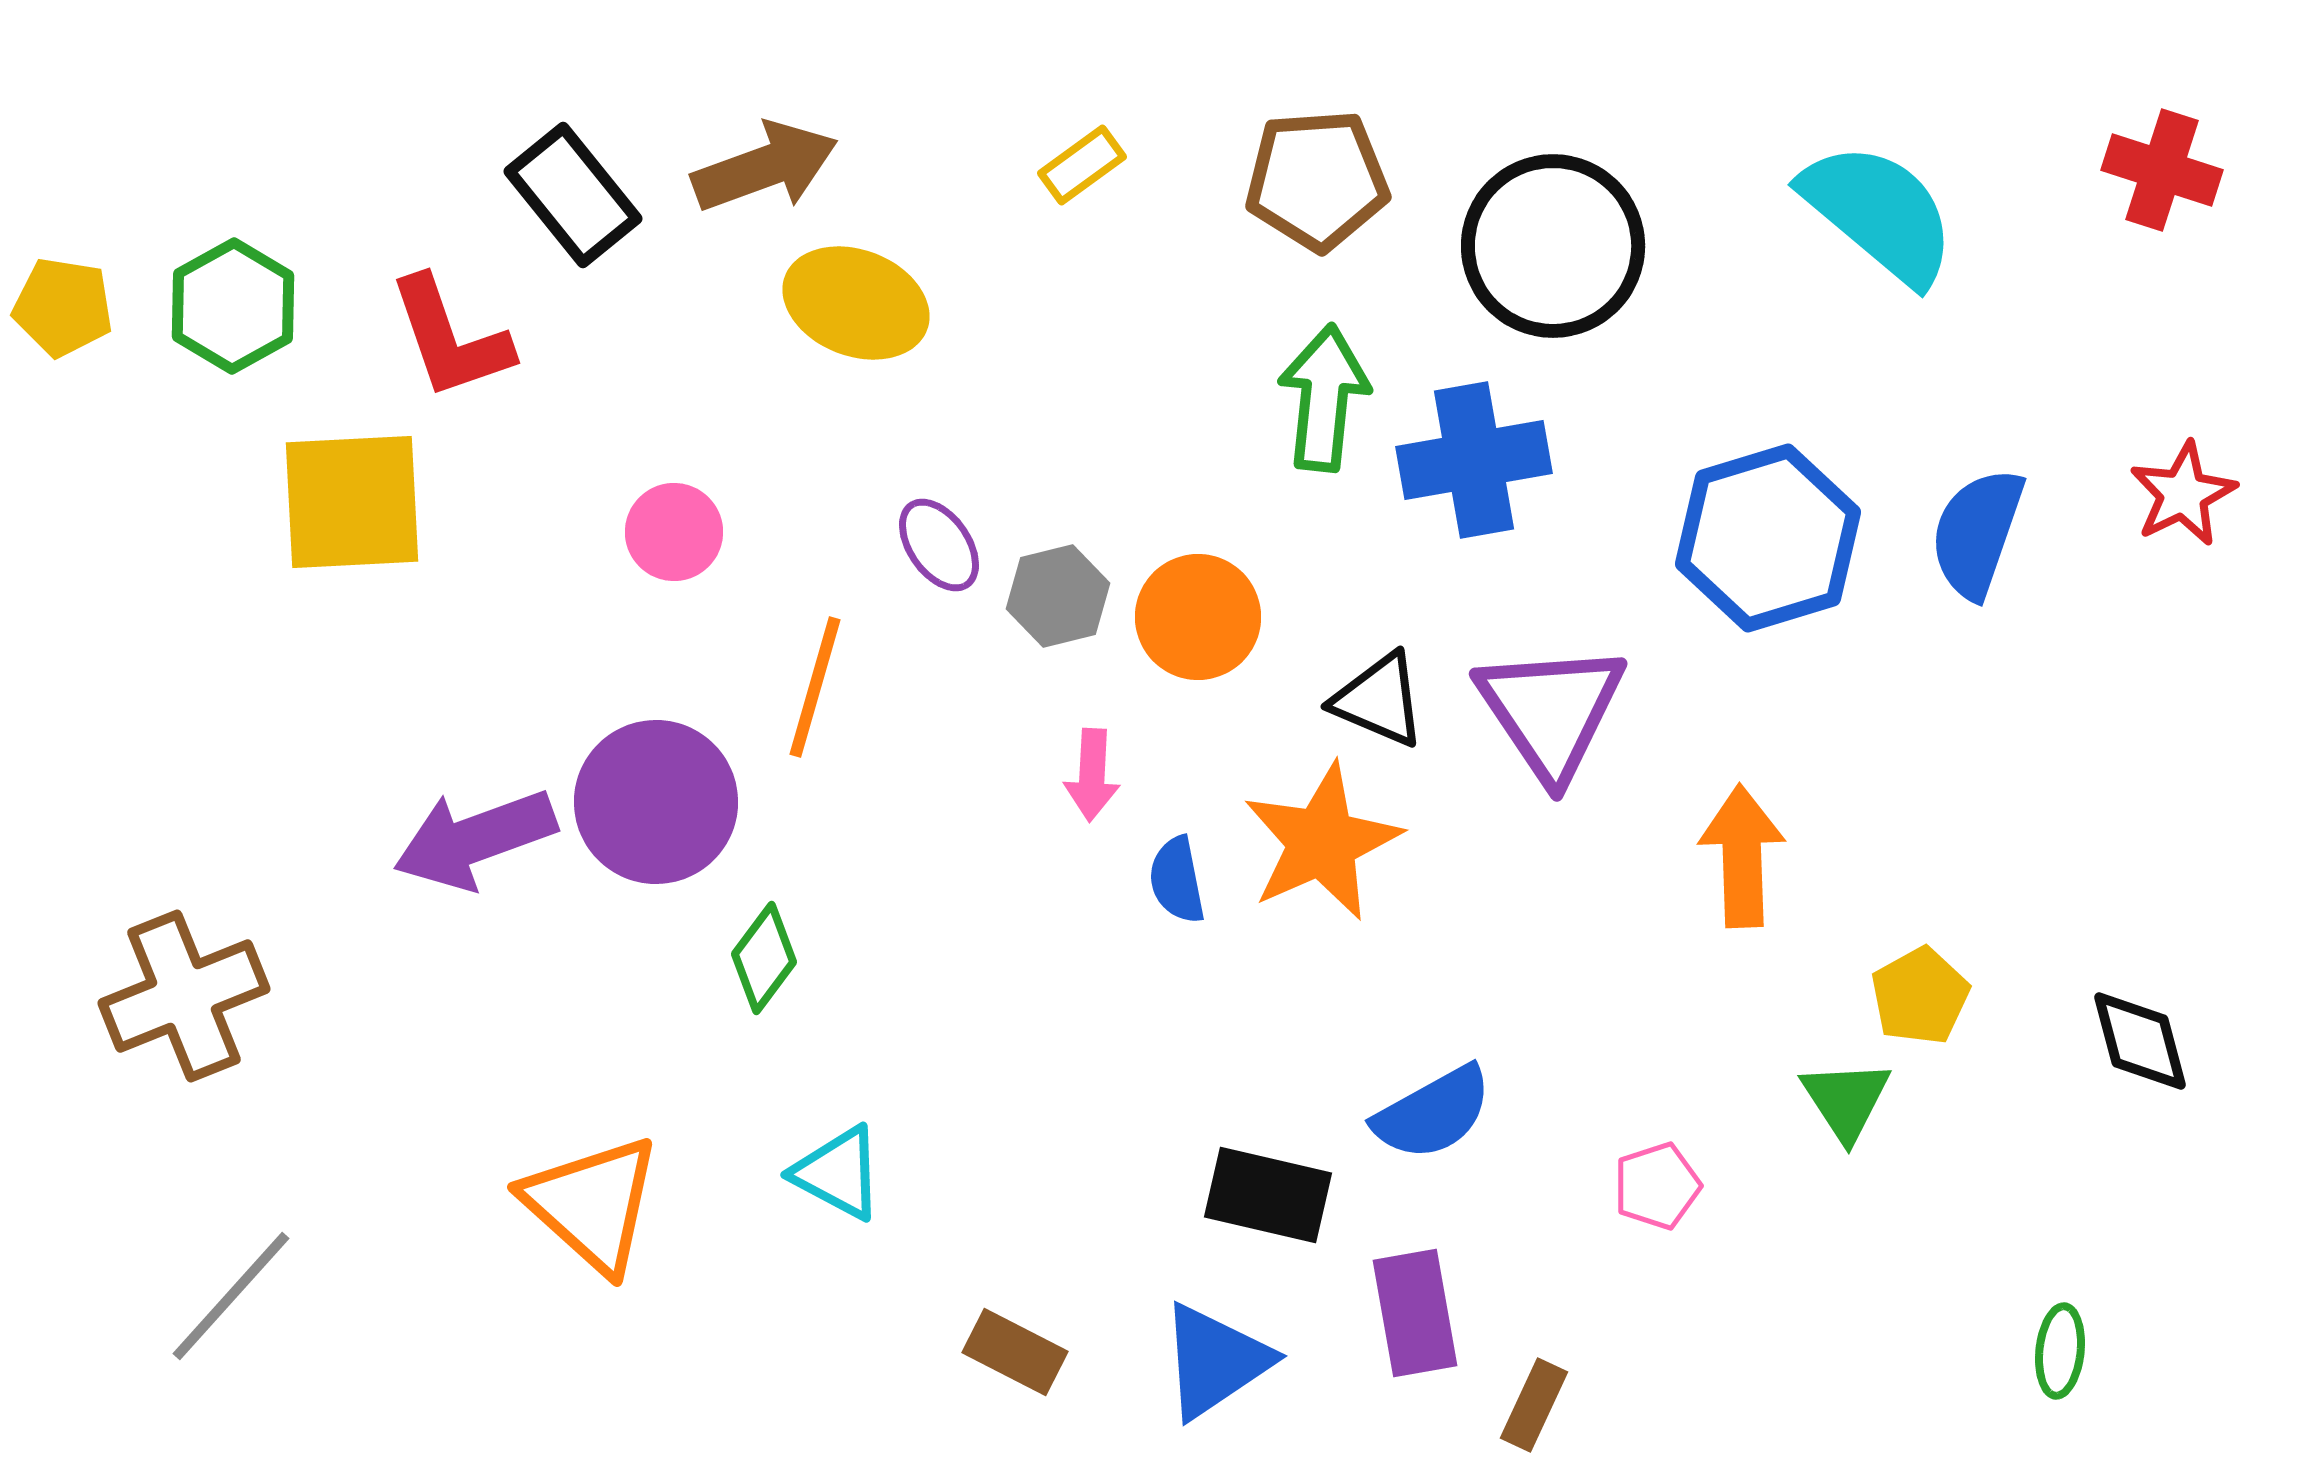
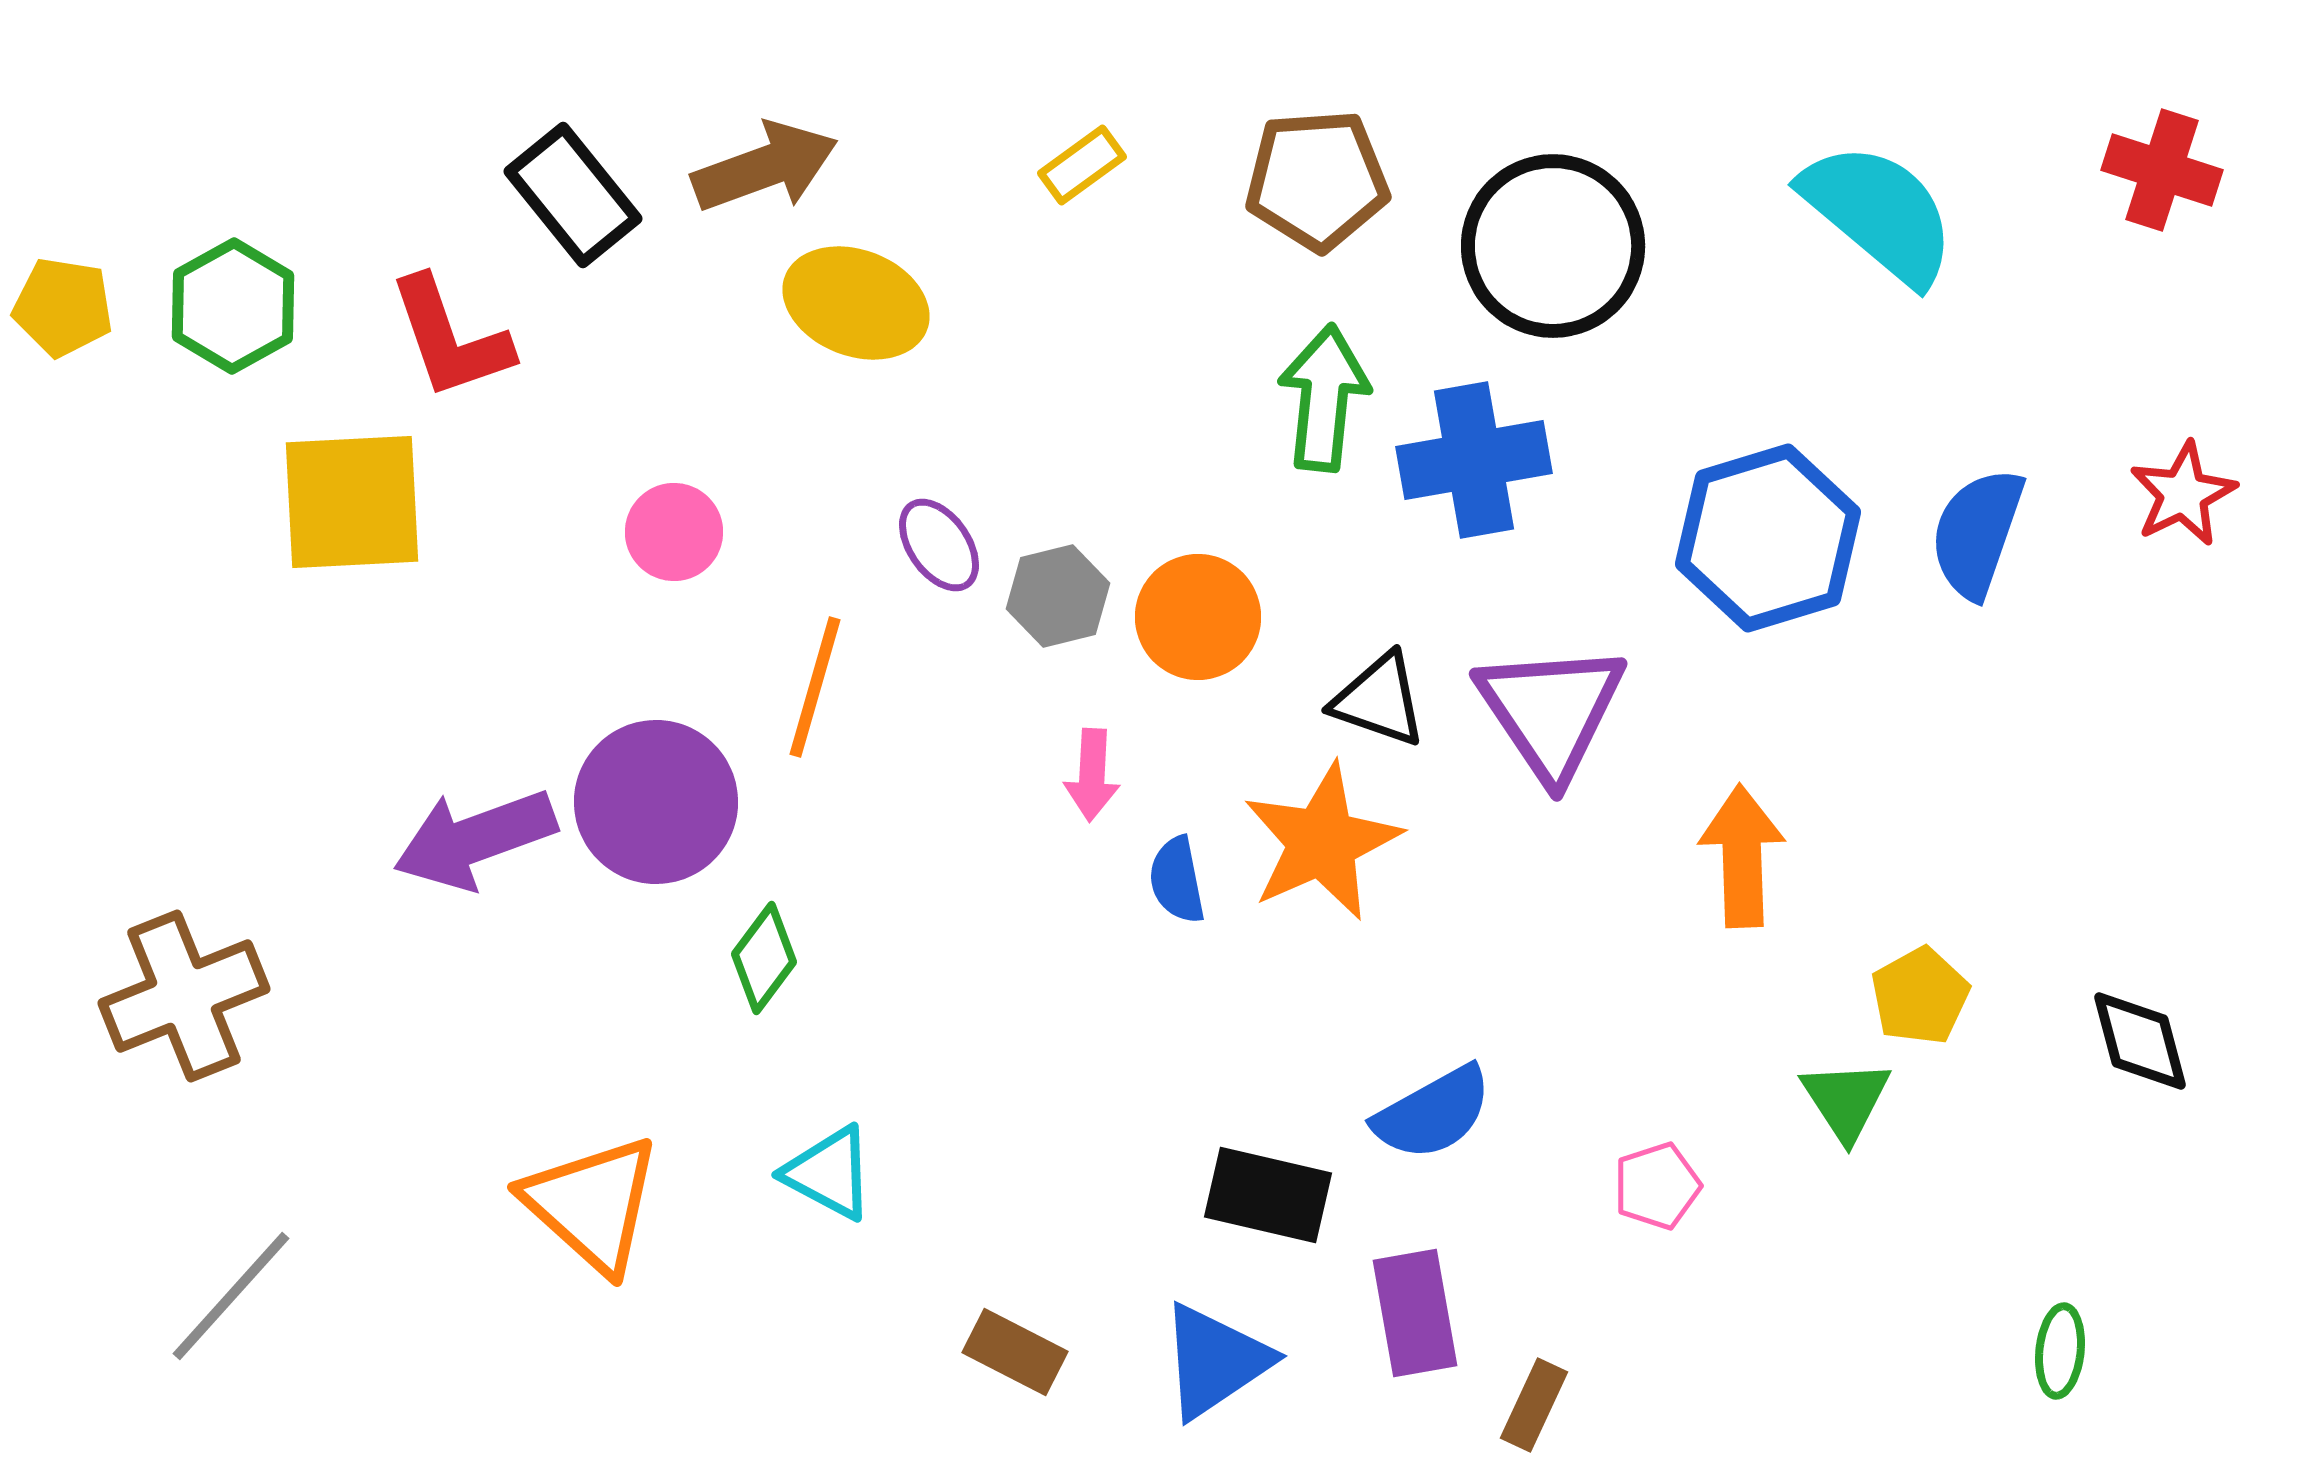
black triangle at (1379, 700): rotated 4 degrees counterclockwise
cyan triangle at (838, 1173): moved 9 px left
